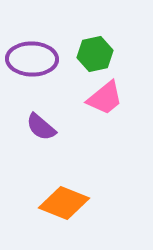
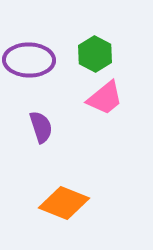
green hexagon: rotated 20 degrees counterclockwise
purple ellipse: moved 3 px left, 1 px down
purple semicircle: rotated 148 degrees counterclockwise
